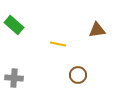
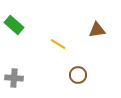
yellow line: rotated 21 degrees clockwise
